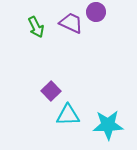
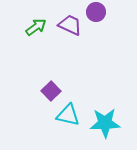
purple trapezoid: moved 1 px left, 2 px down
green arrow: rotated 100 degrees counterclockwise
cyan triangle: rotated 15 degrees clockwise
cyan star: moved 3 px left, 2 px up
